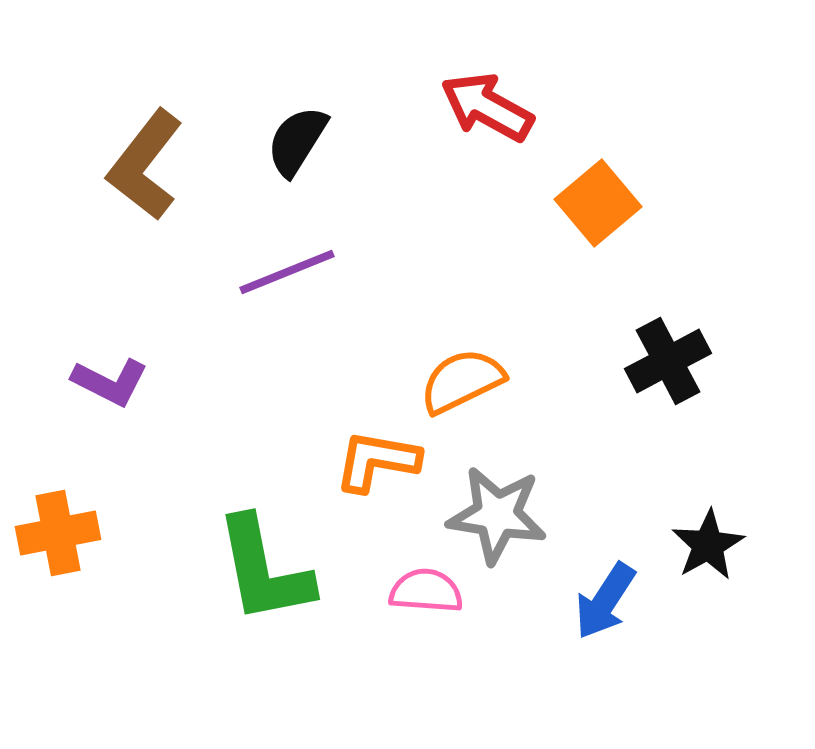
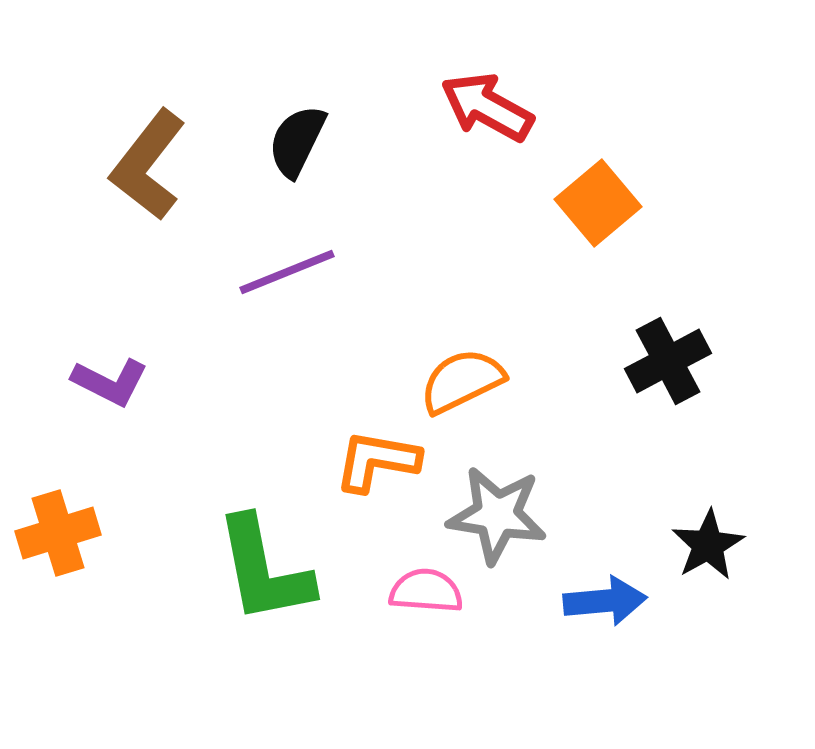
black semicircle: rotated 6 degrees counterclockwise
brown L-shape: moved 3 px right
orange cross: rotated 6 degrees counterclockwise
blue arrow: rotated 128 degrees counterclockwise
